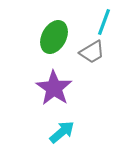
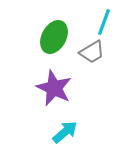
purple star: rotated 9 degrees counterclockwise
cyan arrow: moved 3 px right
